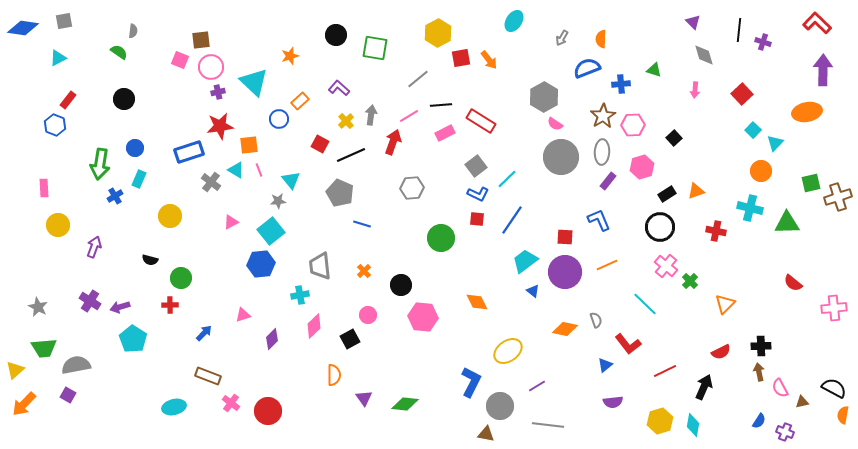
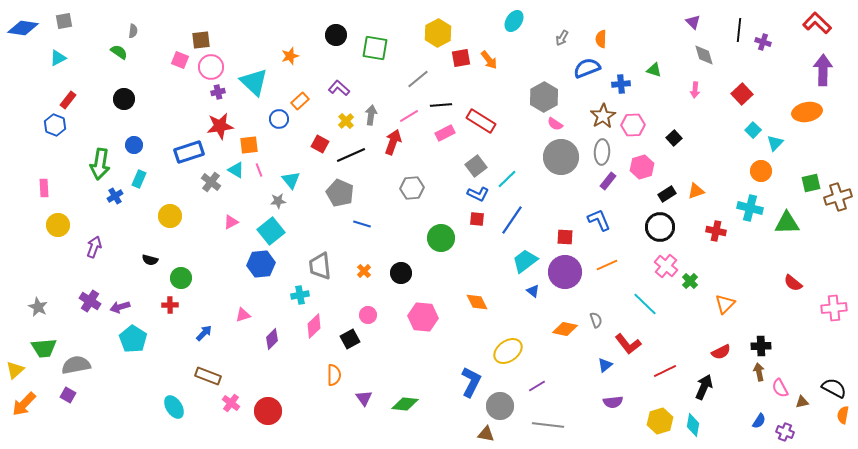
blue circle at (135, 148): moved 1 px left, 3 px up
black circle at (401, 285): moved 12 px up
cyan ellipse at (174, 407): rotated 70 degrees clockwise
